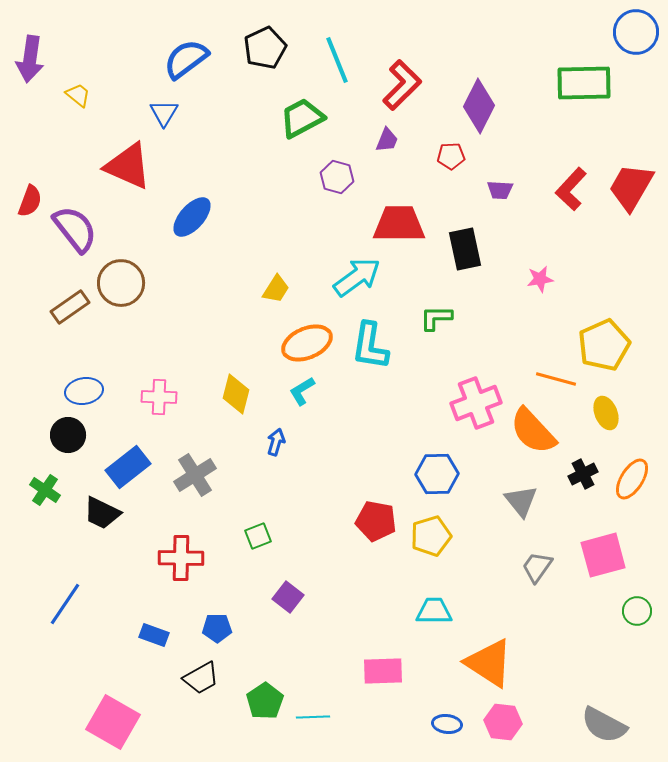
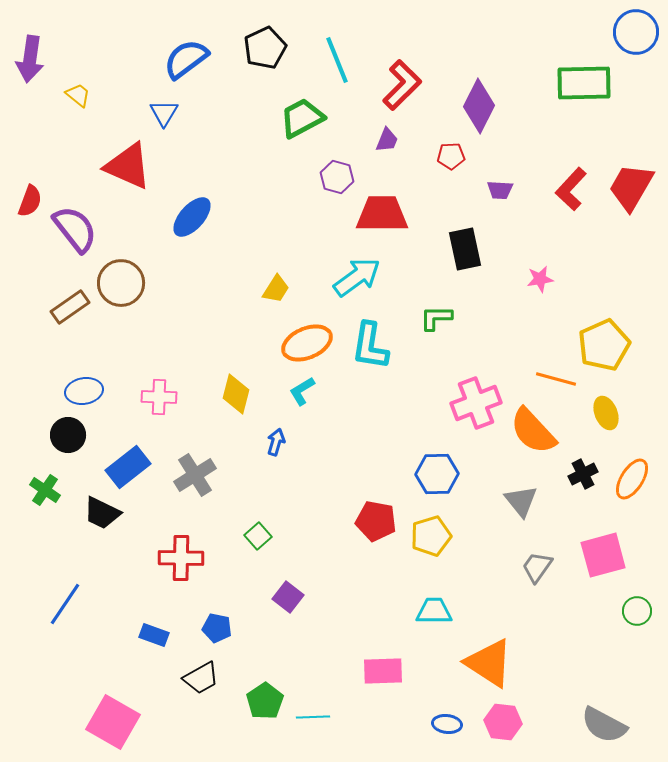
red trapezoid at (399, 224): moved 17 px left, 10 px up
green square at (258, 536): rotated 20 degrees counterclockwise
blue pentagon at (217, 628): rotated 12 degrees clockwise
